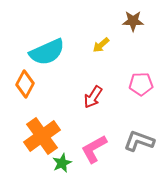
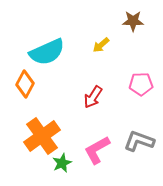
pink L-shape: moved 3 px right, 1 px down
